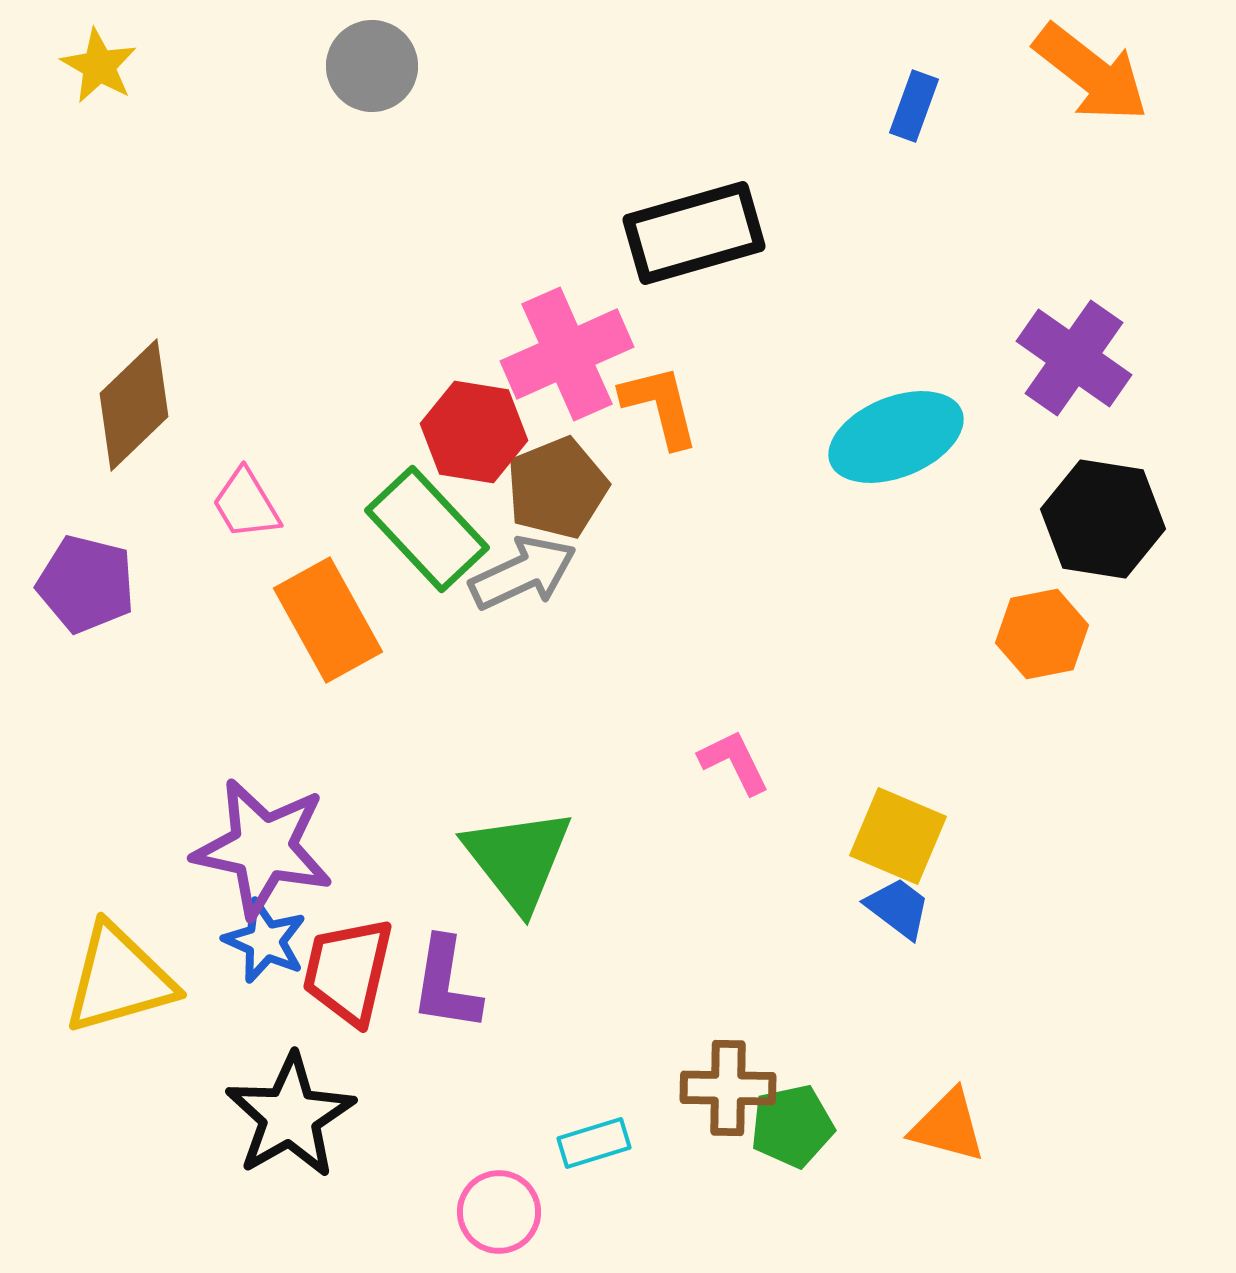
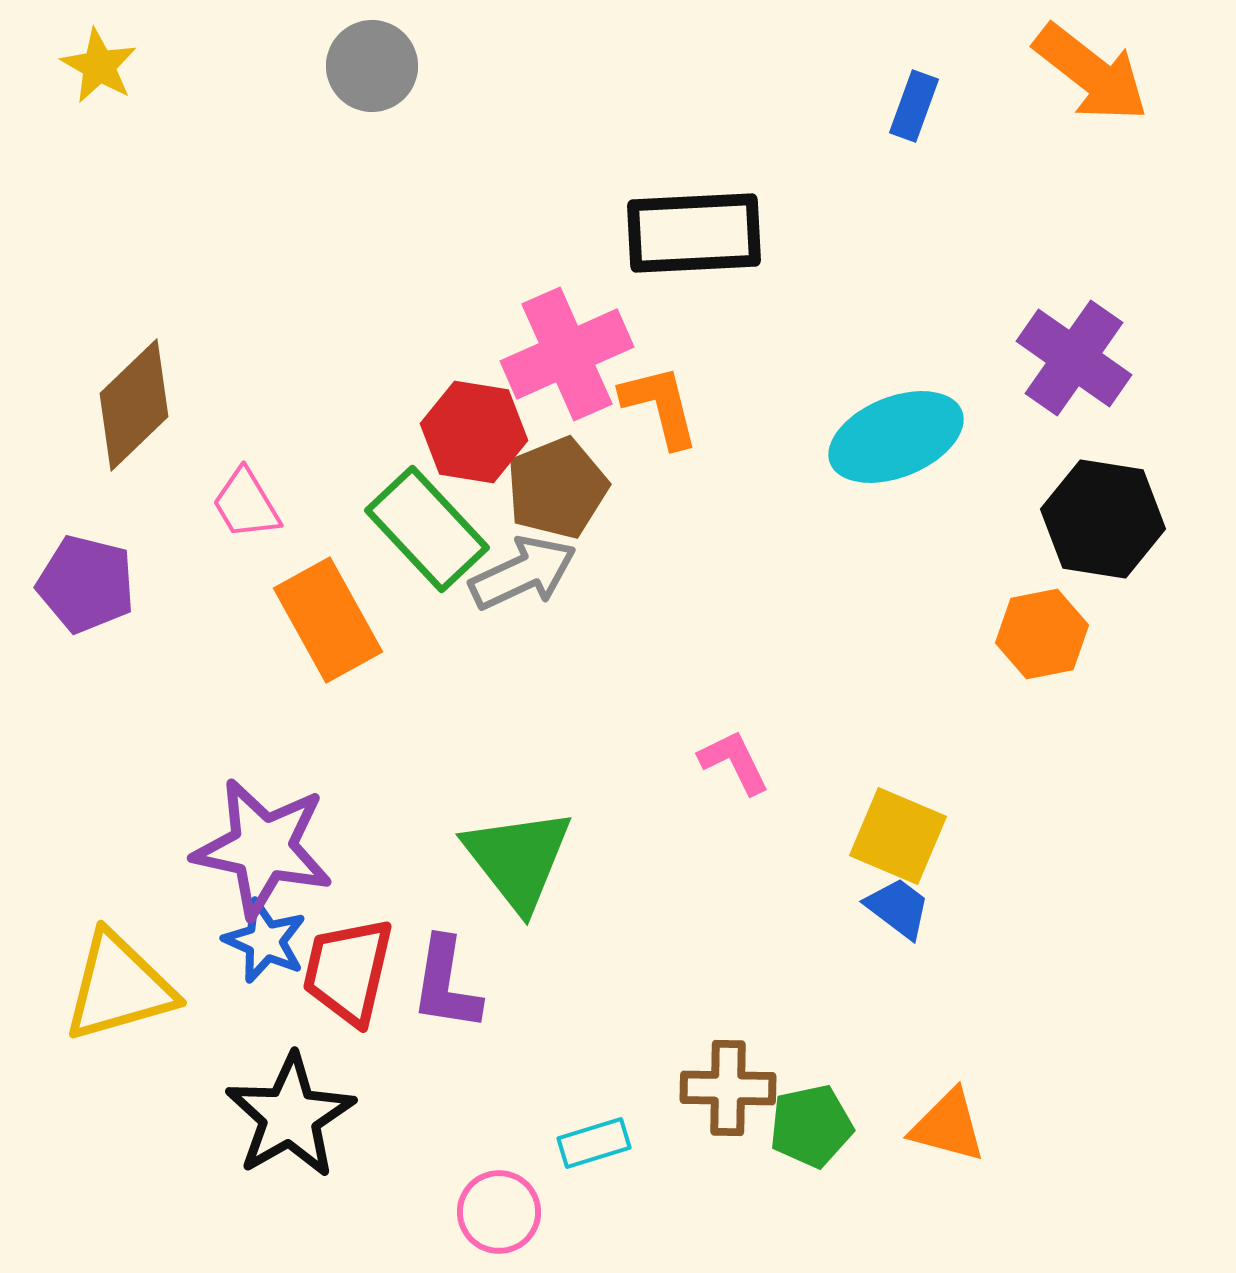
black rectangle: rotated 13 degrees clockwise
yellow triangle: moved 8 px down
green pentagon: moved 19 px right
